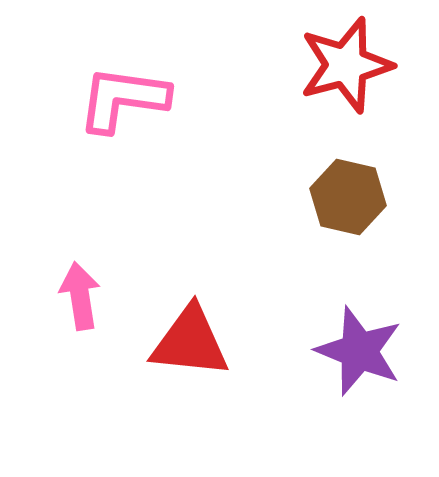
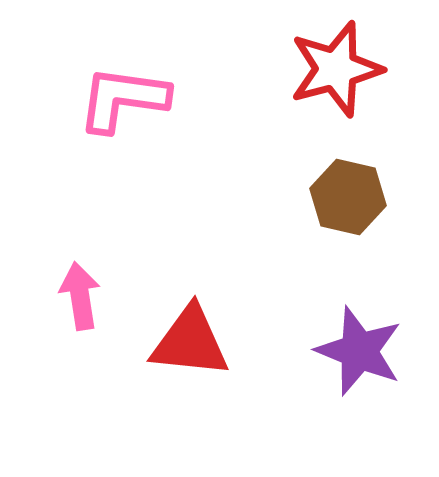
red star: moved 10 px left, 4 px down
